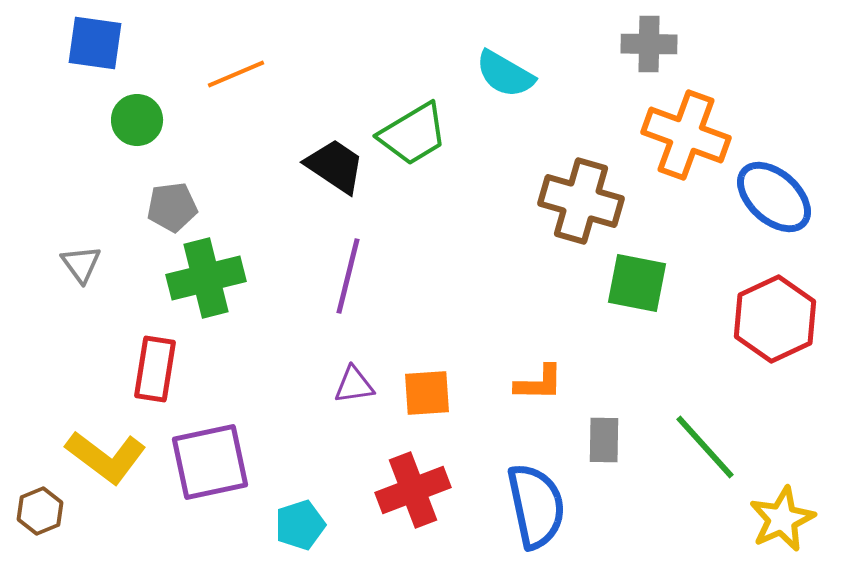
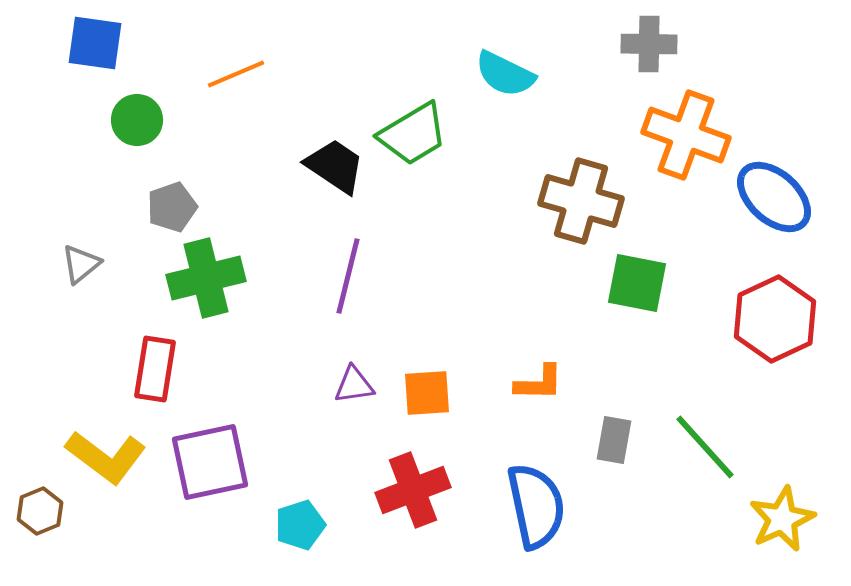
cyan semicircle: rotated 4 degrees counterclockwise
gray pentagon: rotated 12 degrees counterclockwise
gray triangle: rotated 27 degrees clockwise
gray rectangle: moved 10 px right; rotated 9 degrees clockwise
